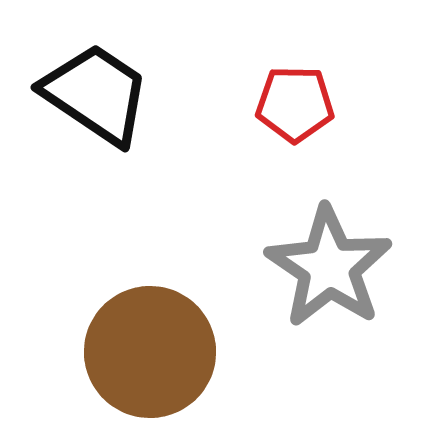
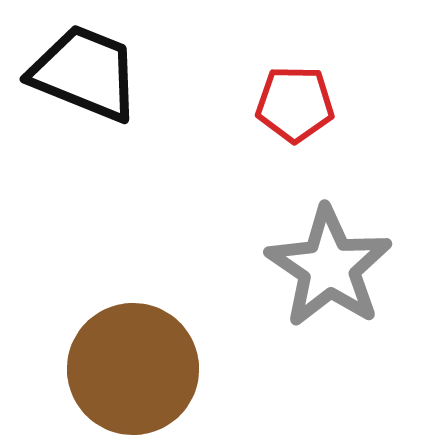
black trapezoid: moved 11 px left, 21 px up; rotated 12 degrees counterclockwise
brown circle: moved 17 px left, 17 px down
